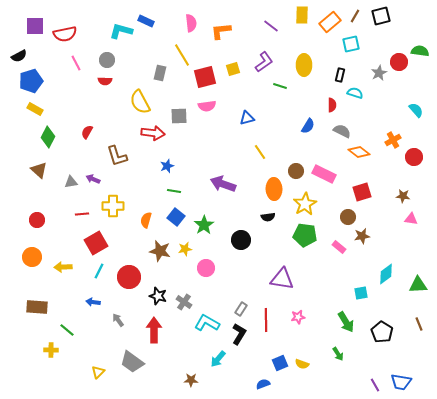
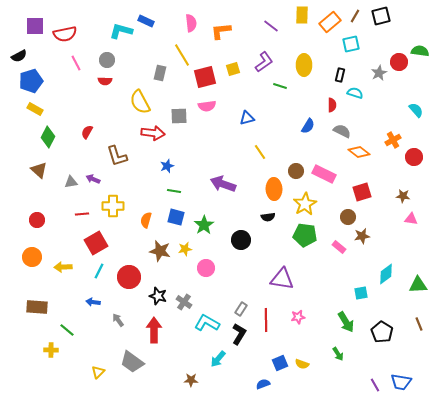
blue square at (176, 217): rotated 24 degrees counterclockwise
